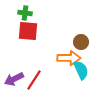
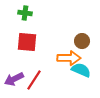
red square: moved 1 px left, 11 px down
brown circle: moved 1 px right, 1 px up
cyan semicircle: rotated 42 degrees counterclockwise
